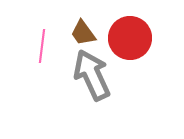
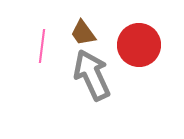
red circle: moved 9 px right, 7 px down
